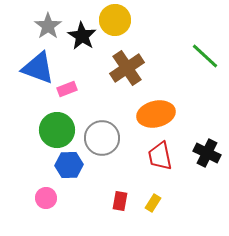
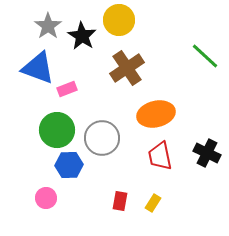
yellow circle: moved 4 px right
